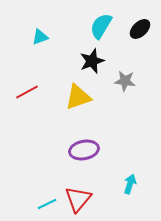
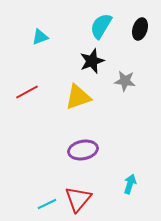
black ellipse: rotated 30 degrees counterclockwise
purple ellipse: moved 1 px left
